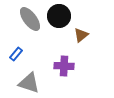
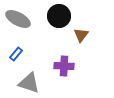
gray ellipse: moved 12 px left; rotated 25 degrees counterclockwise
brown triangle: rotated 14 degrees counterclockwise
